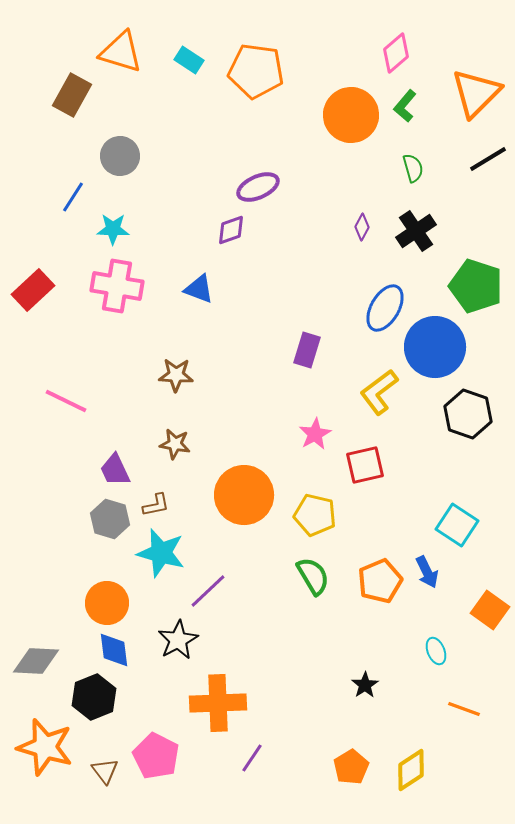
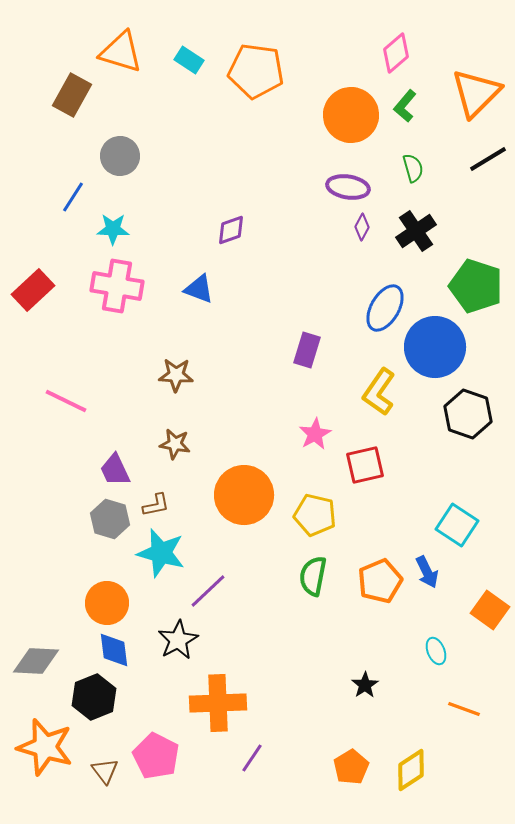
purple ellipse at (258, 187): moved 90 px right; rotated 33 degrees clockwise
yellow L-shape at (379, 392): rotated 18 degrees counterclockwise
green semicircle at (313, 576): rotated 138 degrees counterclockwise
